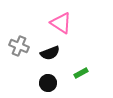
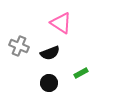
black circle: moved 1 px right
